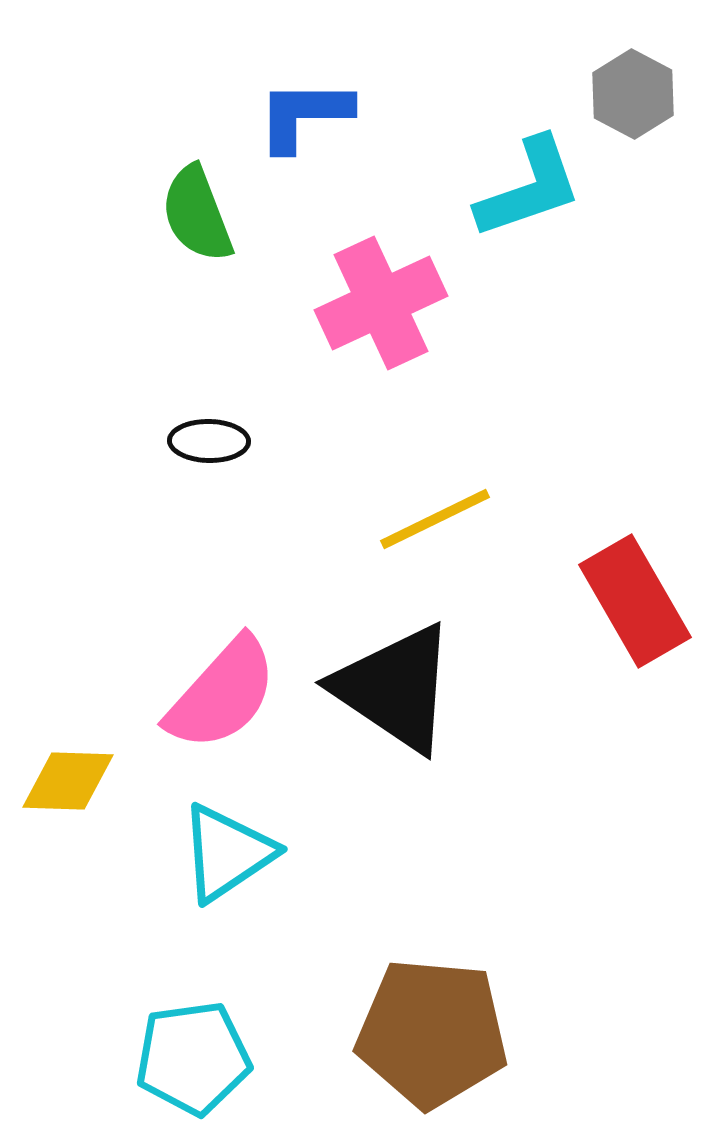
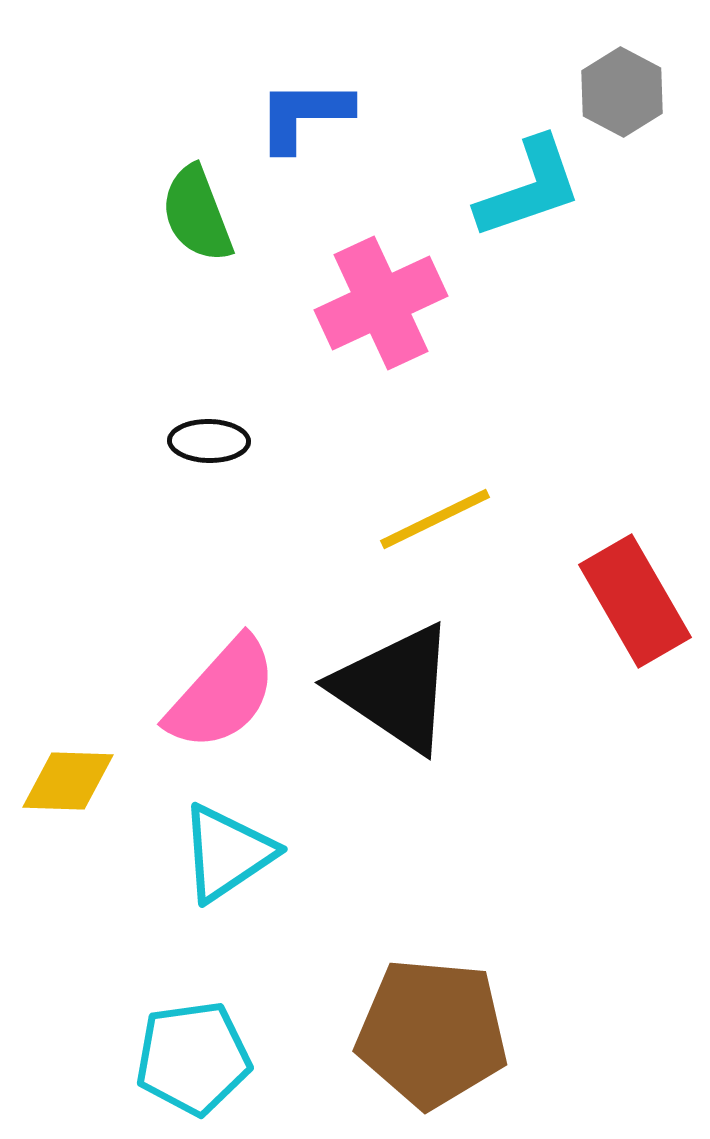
gray hexagon: moved 11 px left, 2 px up
